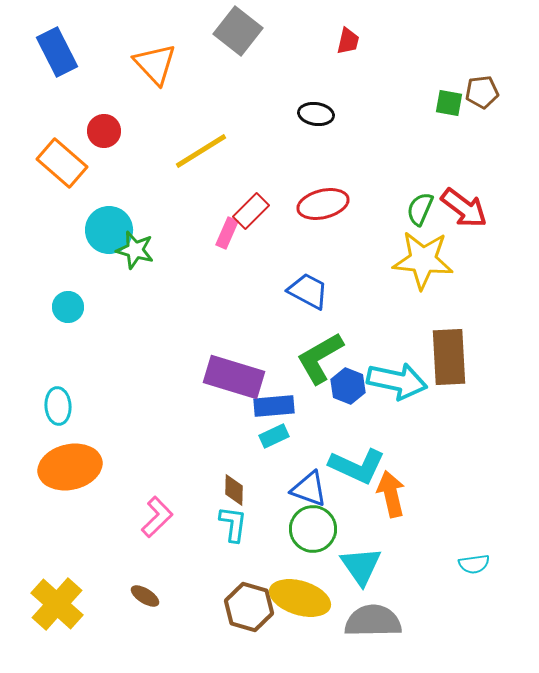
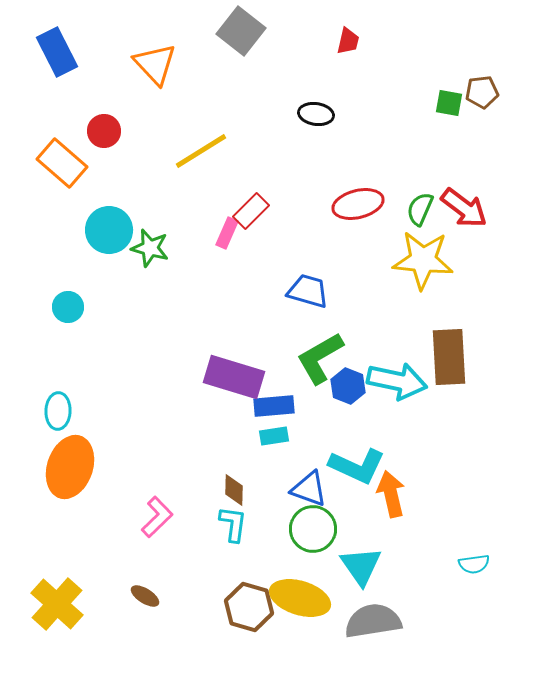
gray square at (238, 31): moved 3 px right
red ellipse at (323, 204): moved 35 px right
green star at (135, 250): moved 15 px right, 2 px up
blue trapezoid at (308, 291): rotated 12 degrees counterclockwise
cyan ellipse at (58, 406): moved 5 px down; rotated 6 degrees clockwise
cyan rectangle at (274, 436): rotated 16 degrees clockwise
orange ellipse at (70, 467): rotated 58 degrees counterclockwise
gray semicircle at (373, 621): rotated 8 degrees counterclockwise
